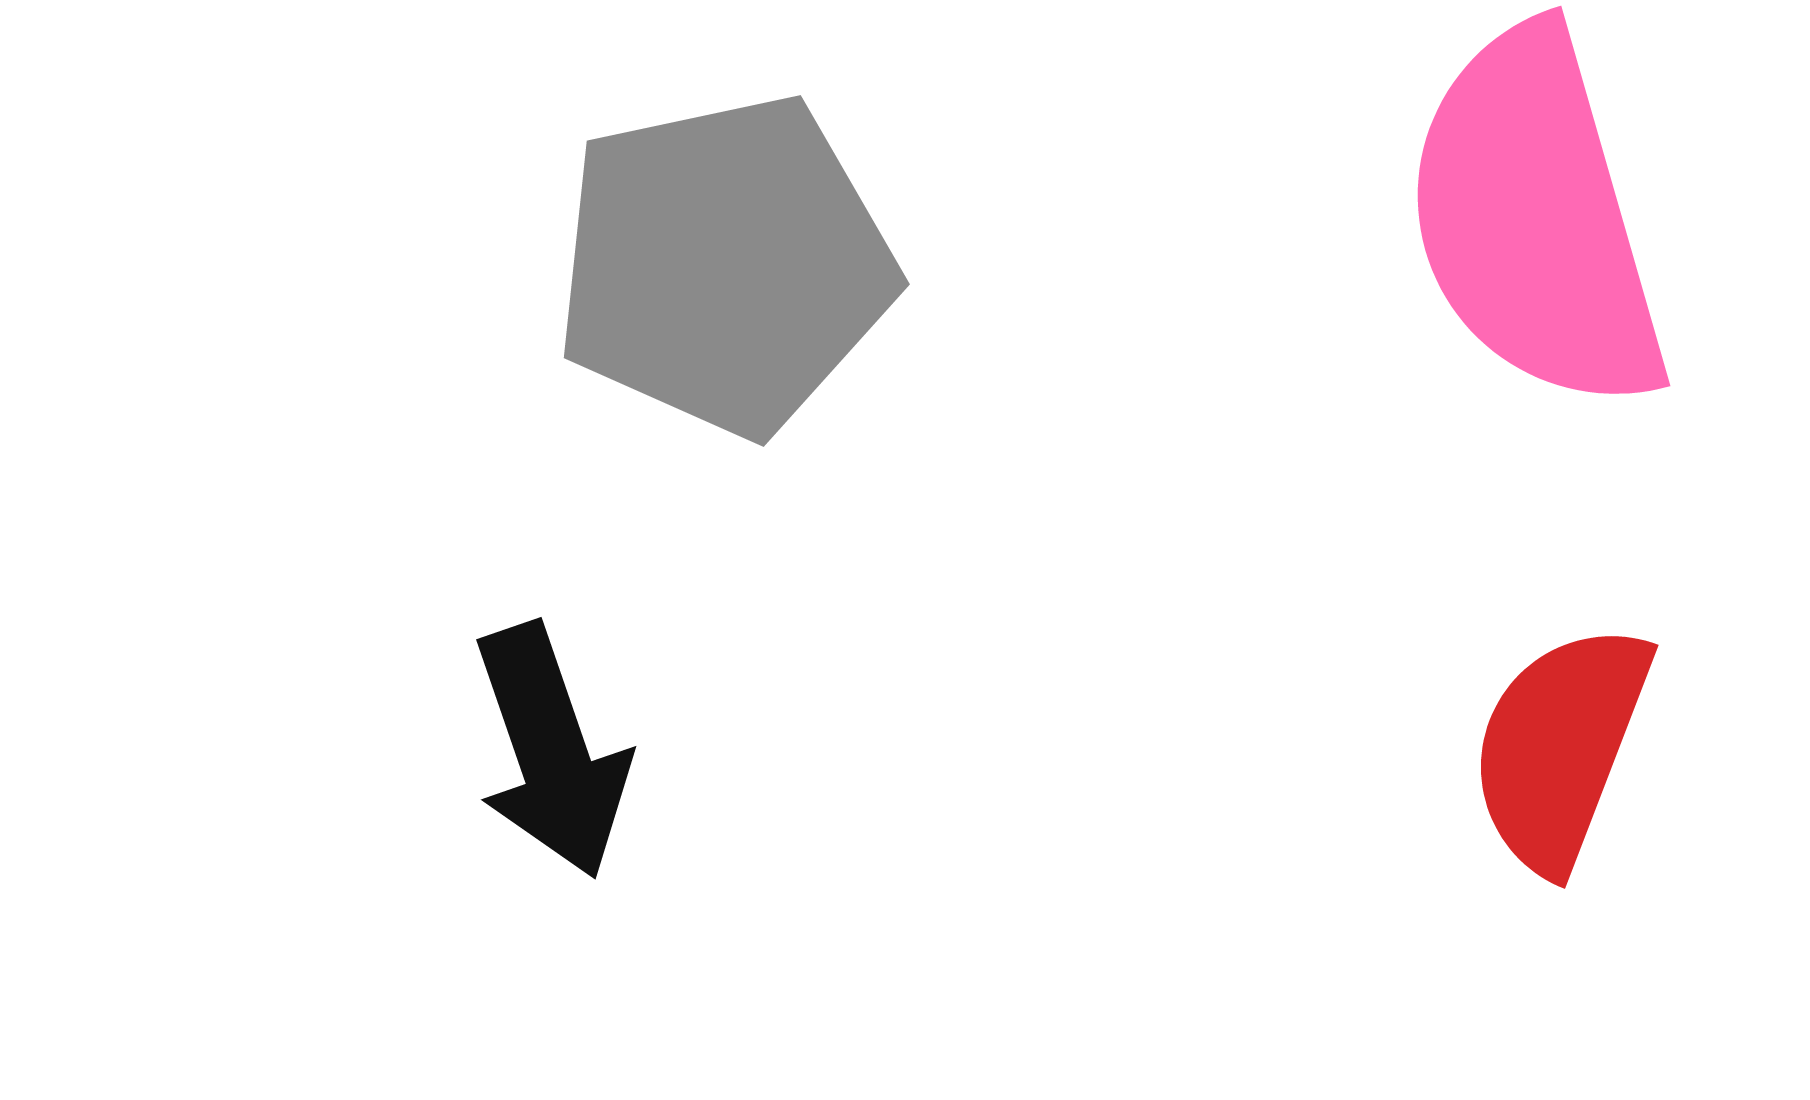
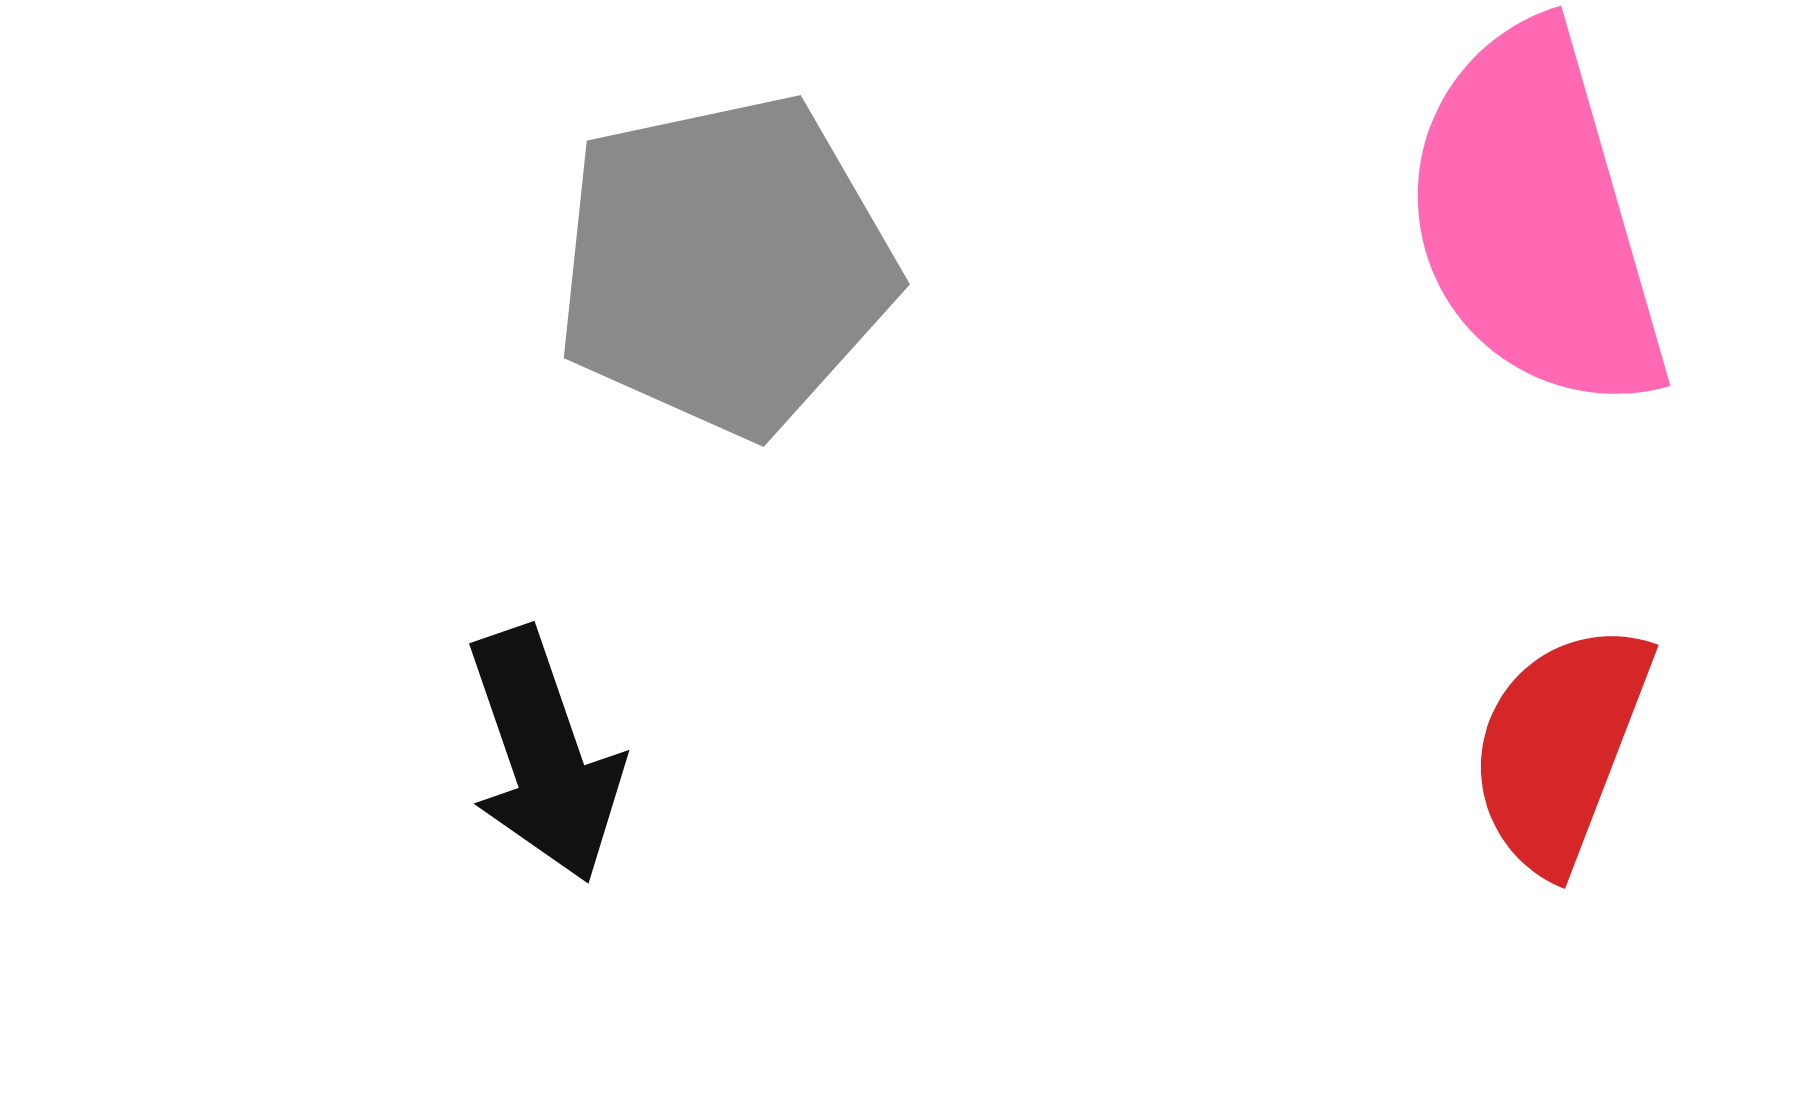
black arrow: moved 7 px left, 4 px down
